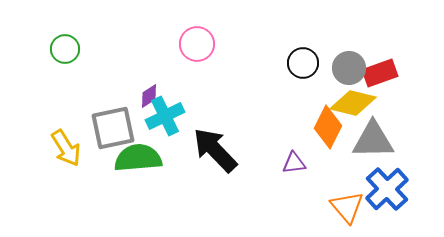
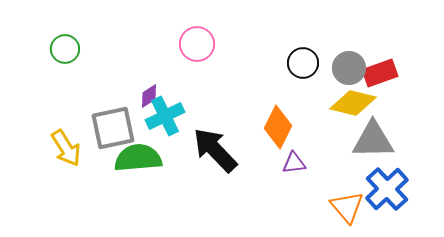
orange diamond: moved 50 px left
